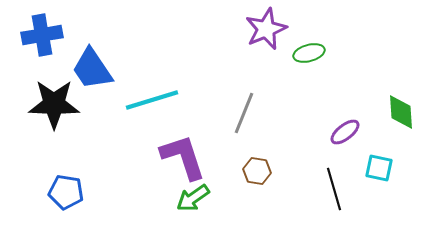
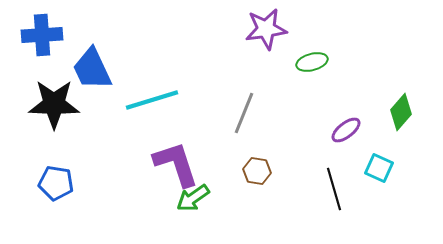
purple star: rotated 15 degrees clockwise
blue cross: rotated 6 degrees clockwise
green ellipse: moved 3 px right, 9 px down
blue trapezoid: rotated 9 degrees clockwise
green diamond: rotated 45 degrees clockwise
purple ellipse: moved 1 px right, 2 px up
purple L-shape: moved 7 px left, 7 px down
cyan square: rotated 12 degrees clockwise
blue pentagon: moved 10 px left, 9 px up
